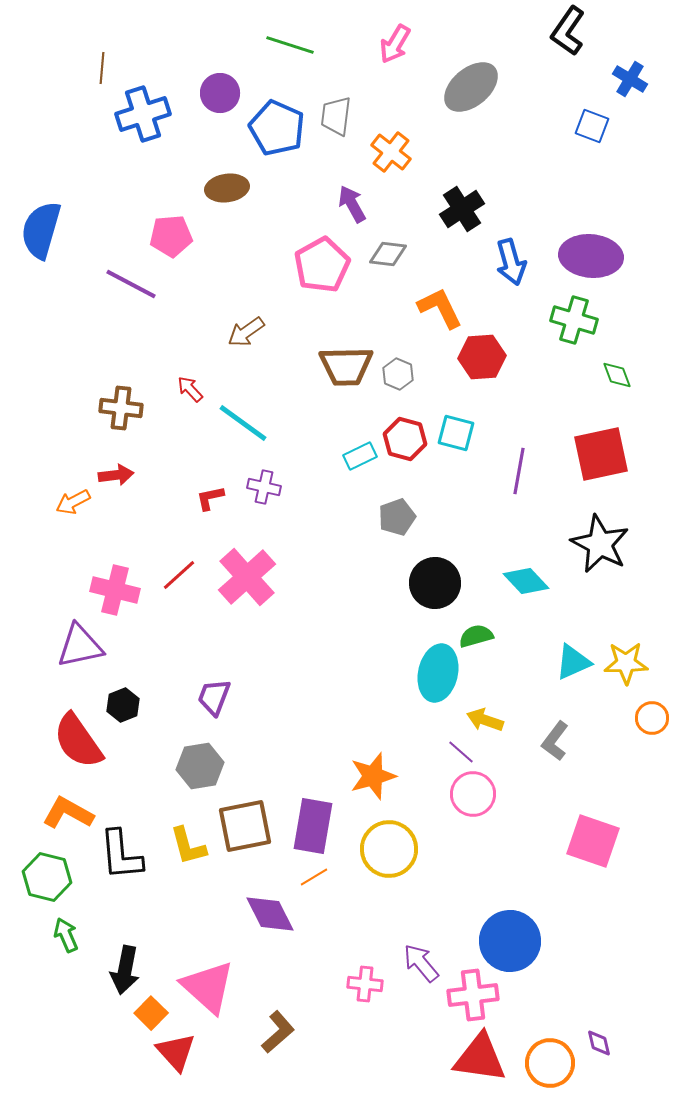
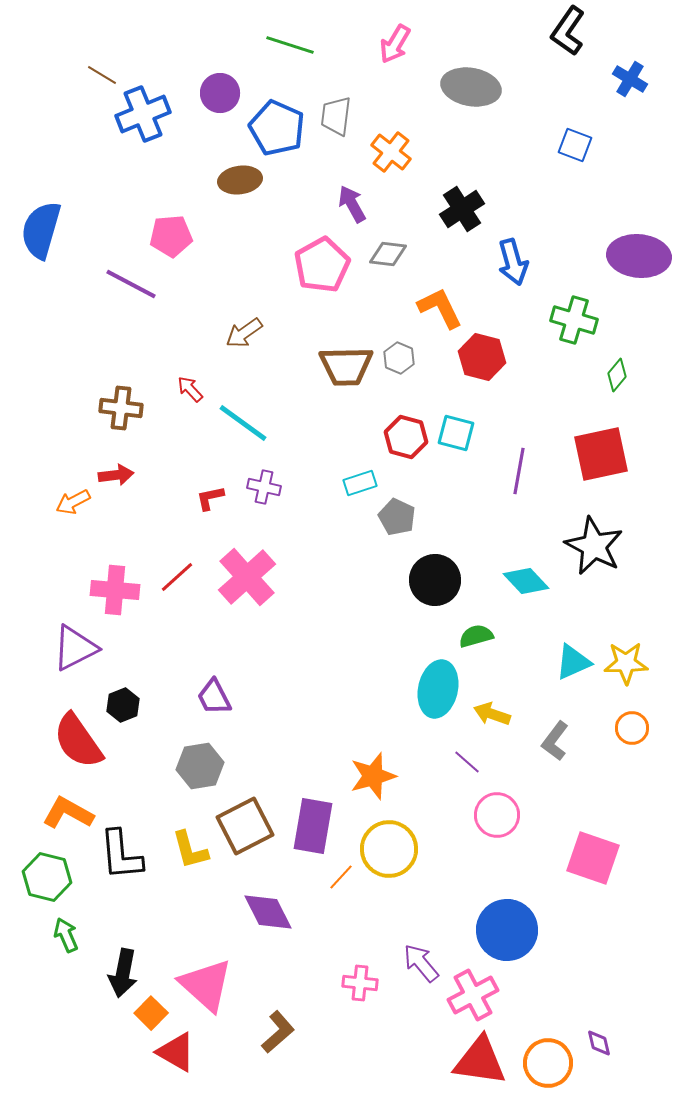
brown line at (102, 68): moved 7 px down; rotated 64 degrees counterclockwise
gray ellipse at (471, 87): rotated 50 degrees clockwise
blue cross at (143, 114): rotated 4 degrees counterclockwise
blue square at (592, 126): moved 17 px left, 19 px down
brown ellipse at (227, 188): moved 13 px right, 8 px up
purple ellipse at (591, 256): moved 48 px right
blue arrow at (511, 262): moved 2 px right
brown arrow at (246, 332): moved 2 px left, 1 px down
red hexagon at (482, 357): rotated 18 degrees clockwise
gray hexagon at (398, 374): moved 1 px right, 16 px up
green diamond at (617, 375): rotated 60 degrees clockwise
red hexagon at (405, 439): moved 1 px right, 2 px up
cyan rectangle at (360, 456): moved 27 px down; rotated 8 degrees clockwise
gray pentagon at (397, 517): rotated 27 degrees counterclockwise
black star at (600, 544): moved 6 px left, 2 px down
red line at (179, 575): moved 2 px left, 2 px down
black circle at (435, 583): moved 3 px up
pink cross at (115, 590): rotated 9 degrees counterclockwise
purple triangle at (80, 646): moved 5 px left, 2 px down; rotated 15 degrees counterclockwise
cyan ellipse at (438, 673): moved 16 px down
purple trapezoid at (214, 697): rotated 48 degrees counterclockwise
orange circle at (652, 718): moved 20 px left, 10 px down
yellow arrow at (485, 720): moved 7 px right, 6 px up
purple line at (461, 752): moved 6 px right, 10 px down
pink circle at (473, 794): moved 24 px right, 21 px down
brown square at (245, 826): rotated 16 degrees counterclockwise
pink square at (593, 841): moved 17 px down
yellow L-shape at (188, 846): moved 2 px right, 4 px down
orange line at (314, 877): moved 27 px right; rotated 16 degrees counterclockwise
purple diamond at (270, 914): moved 2 px left, 2 px up
blue circle at (510, 941): moved 3 px left, 11 px up
black arrow at (125, 970): moved 2 px left, 3 px down
pink cross at (365, 984): moved 5 px left, 1 px up
pink triangle at (208, 987): moved 2 px left, 2 px up
pink cross at (473, 995): rotated 21 degrees counterclockwise
red triangle at (176, 1052): rotated 18 degrees counterclockwise
red triangle at (480, 1058): moved 3 px down
orange circle at (550, 1063): moved 2 px left
